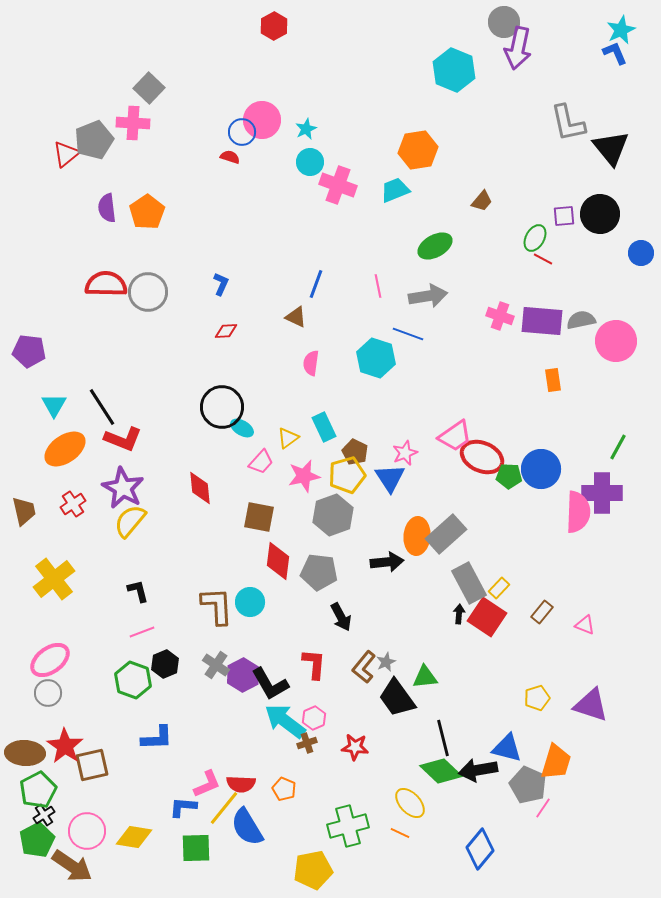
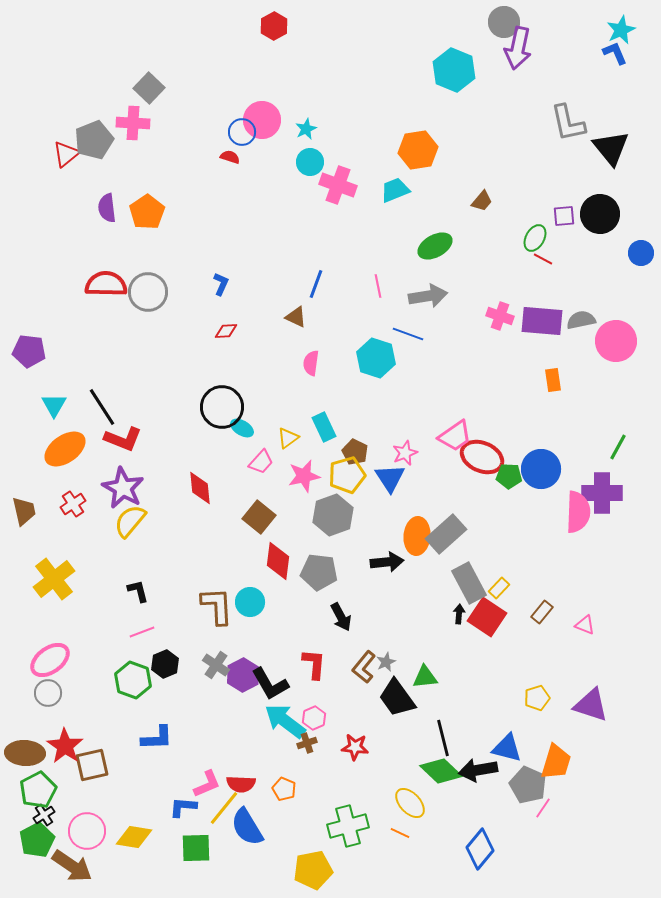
brown square at (259, 517): rotated 28 degrees clockwise
